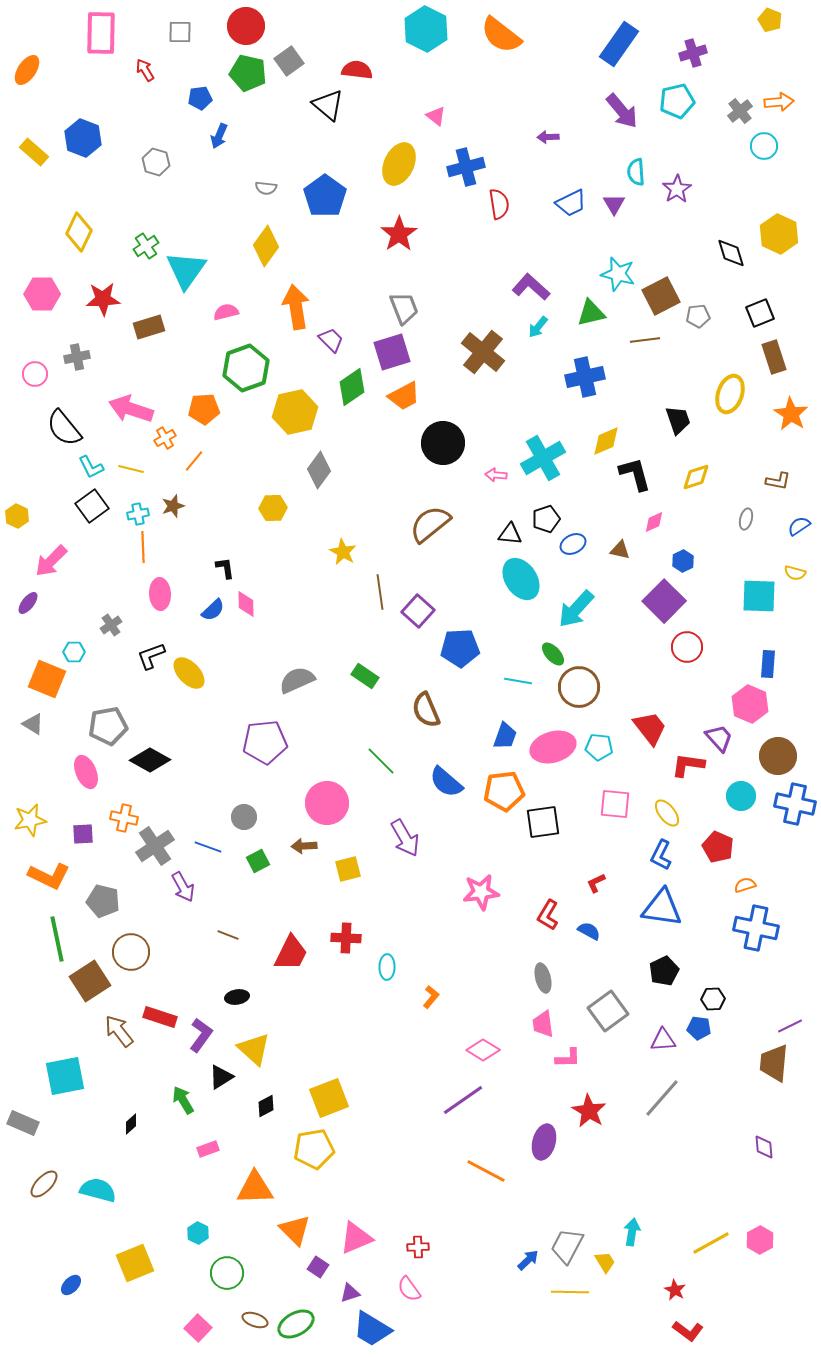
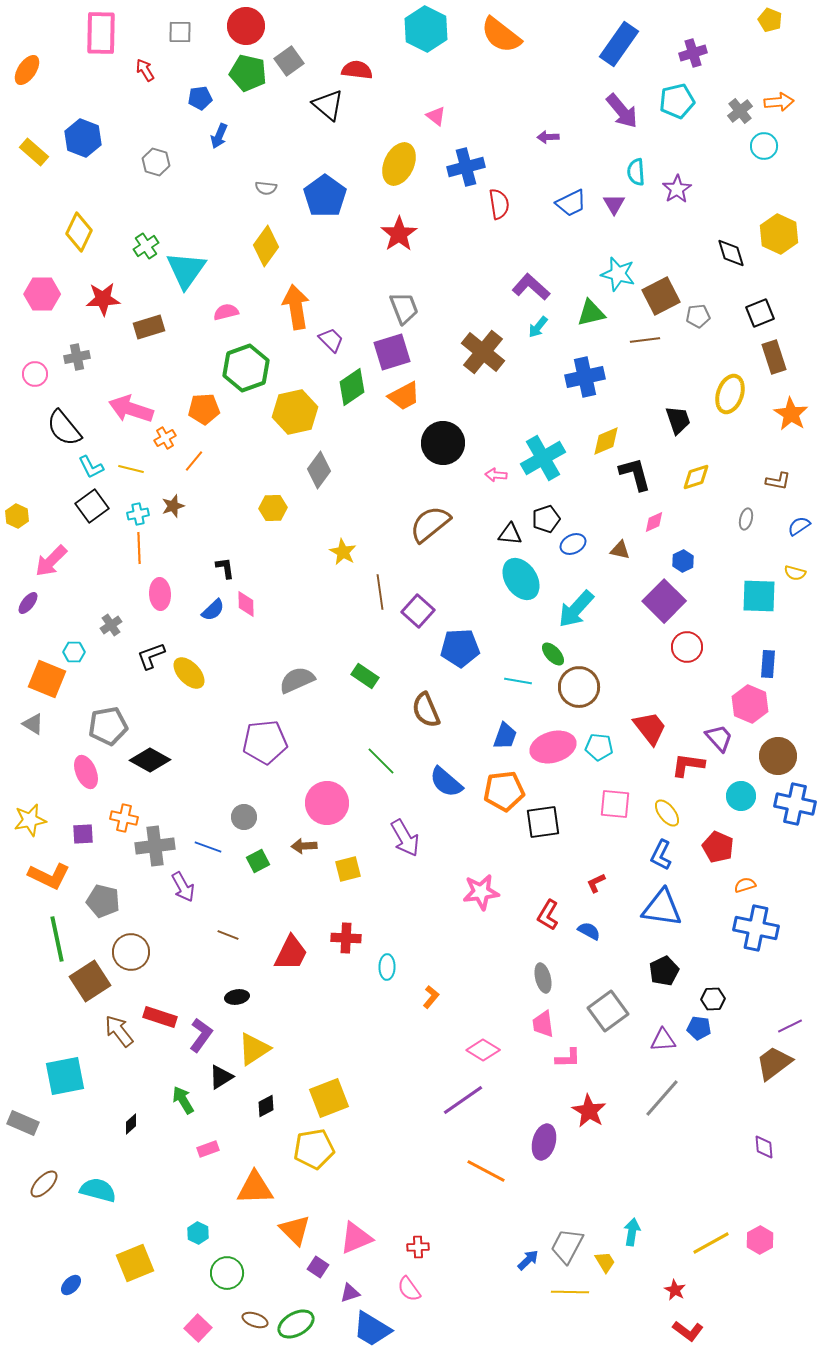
orange line at (143, 547): moved 4 px left, 1 px down
gray cross at (155, 846): rotated 27 degrees clockwise
yellow triangle at (254, 1049): rotated 45 degrees clockwise
brown trapezoid at (774, 1063): rotated 48 degrees clockwise
